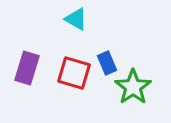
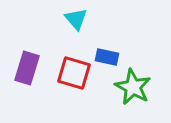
cyan triangle: rotated 20 degrees clockwise
blue rectangle: moved 6 px up; rotated 55 degrees counterclockwise
green star: rotated 9 degrees counterclockwise
